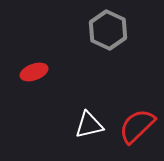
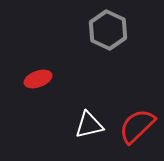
red ellipse: moved 4 px right, 7 px down
